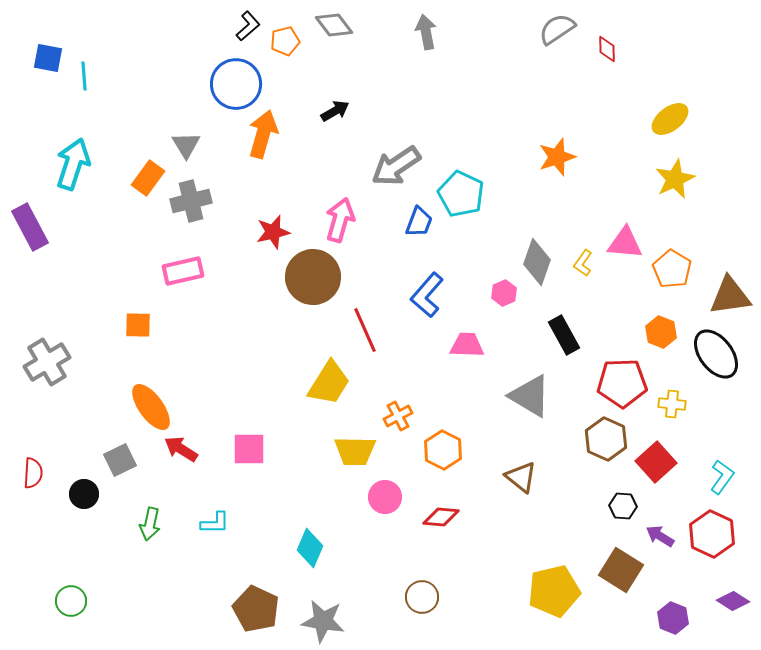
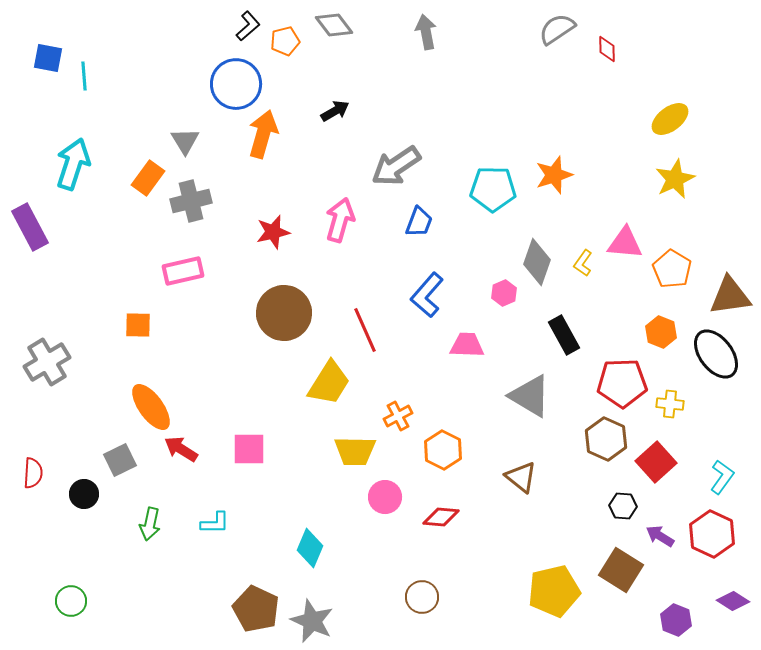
gray triangle at (186, 145): moved 1 px left, 4 px up
orange star at (557, 157): moved 3 px left, 18 px down
cyan pentagon at (461, 194): moved 32 px right, 5 px up; rotated 24 degrees counterclockwise
brown circle at (313, 277): moved 29 px left, 36 px down
yellow cross at (672, 404): moved 2 px left
purple hexagon at (673, 618): moved 3 px right, 2 px down
gray star at (323, 621): moved 11 px left; rotated 15 degrees clockwise
